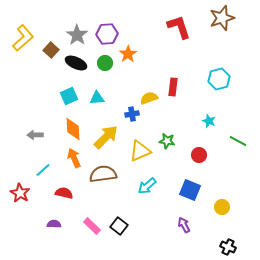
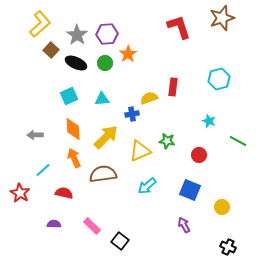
yellow L-shape: moved 17 px right, 14 px up
cyan triangle: moved 5 px right, 1 px down
black square: moved 1 px right, 15 px down
